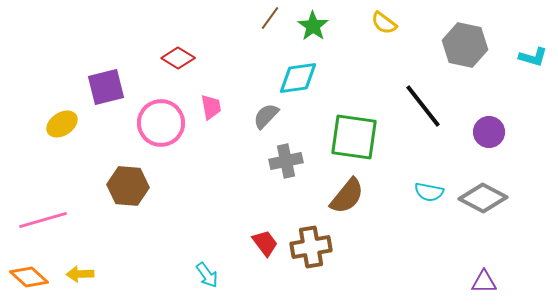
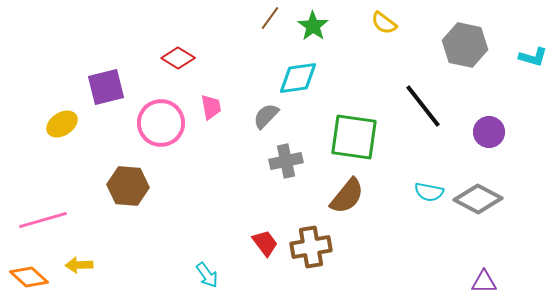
gray diamond: moved 5 px left, 1 px down
yellow arrow: moved 1 px left, 9 px up
